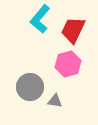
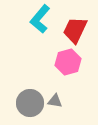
red trapezoid: moved 2 px right
pink hexagon: moved 2 px up
gray circle: moved 16 px down
